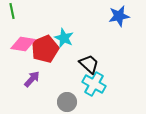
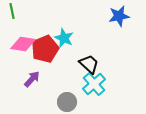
cyan cross: rotated 20 degrees clockwise
